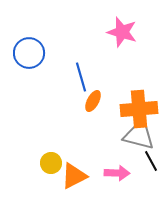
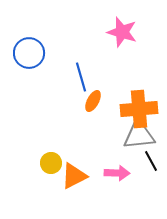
gray triangle: rotated 20 degrees counterclockwise
